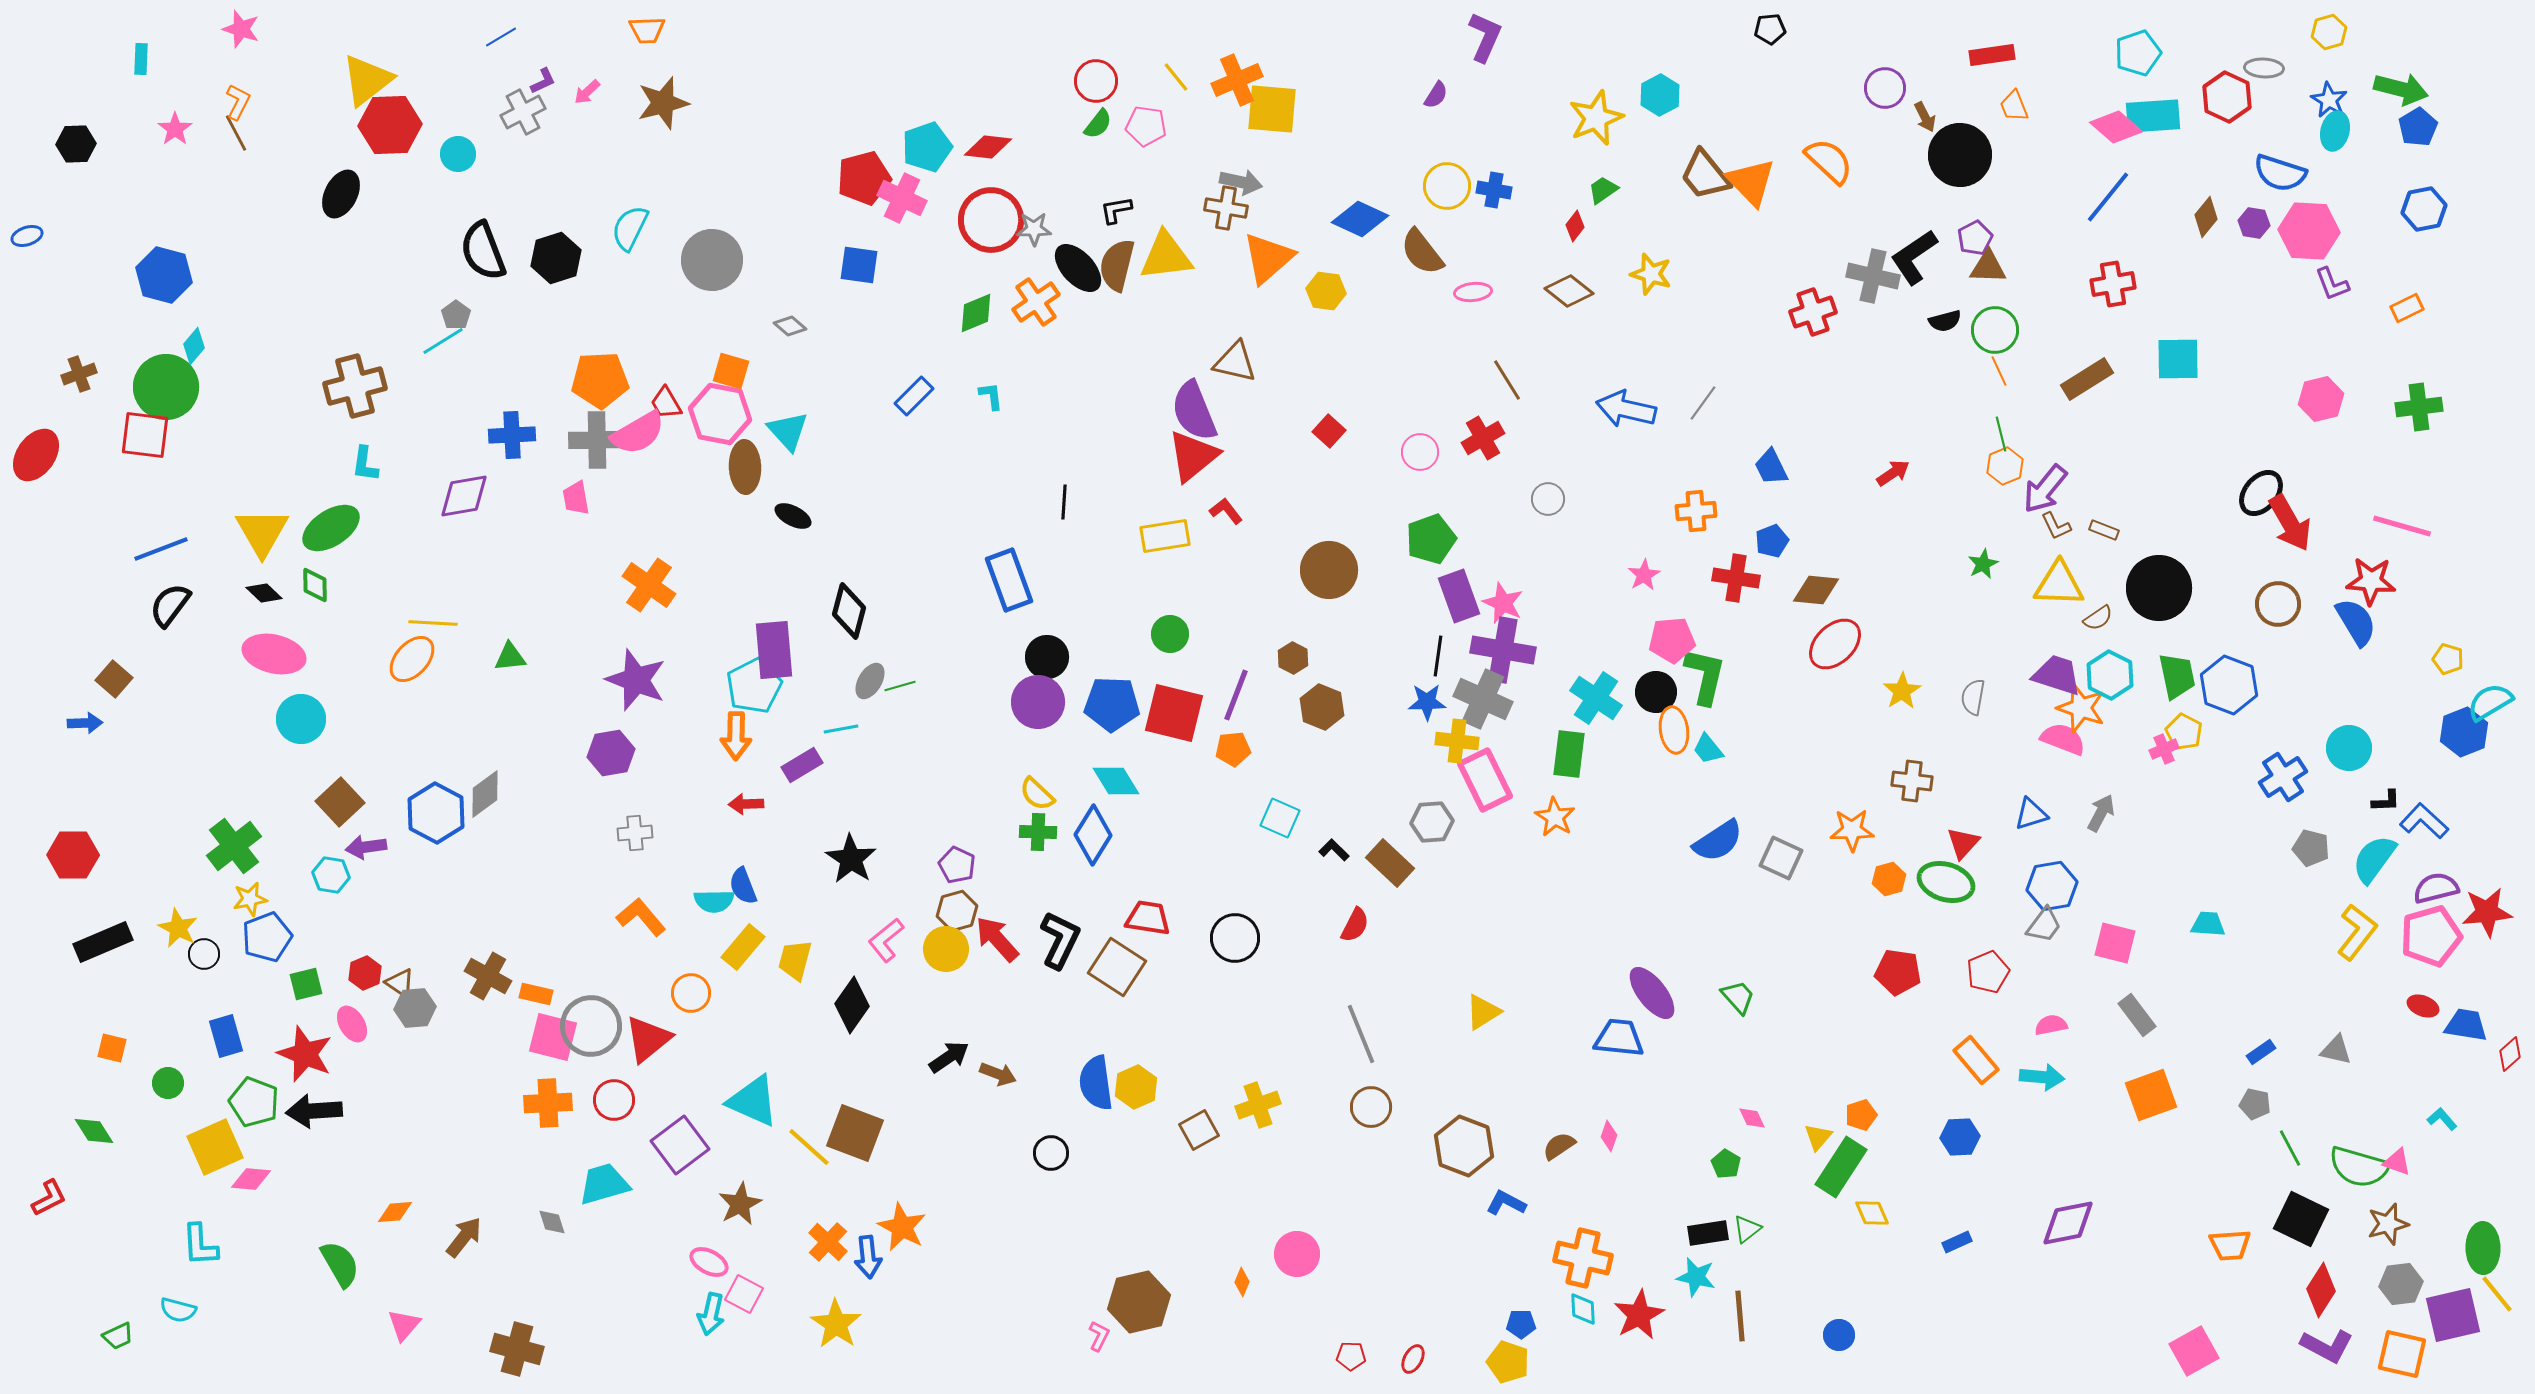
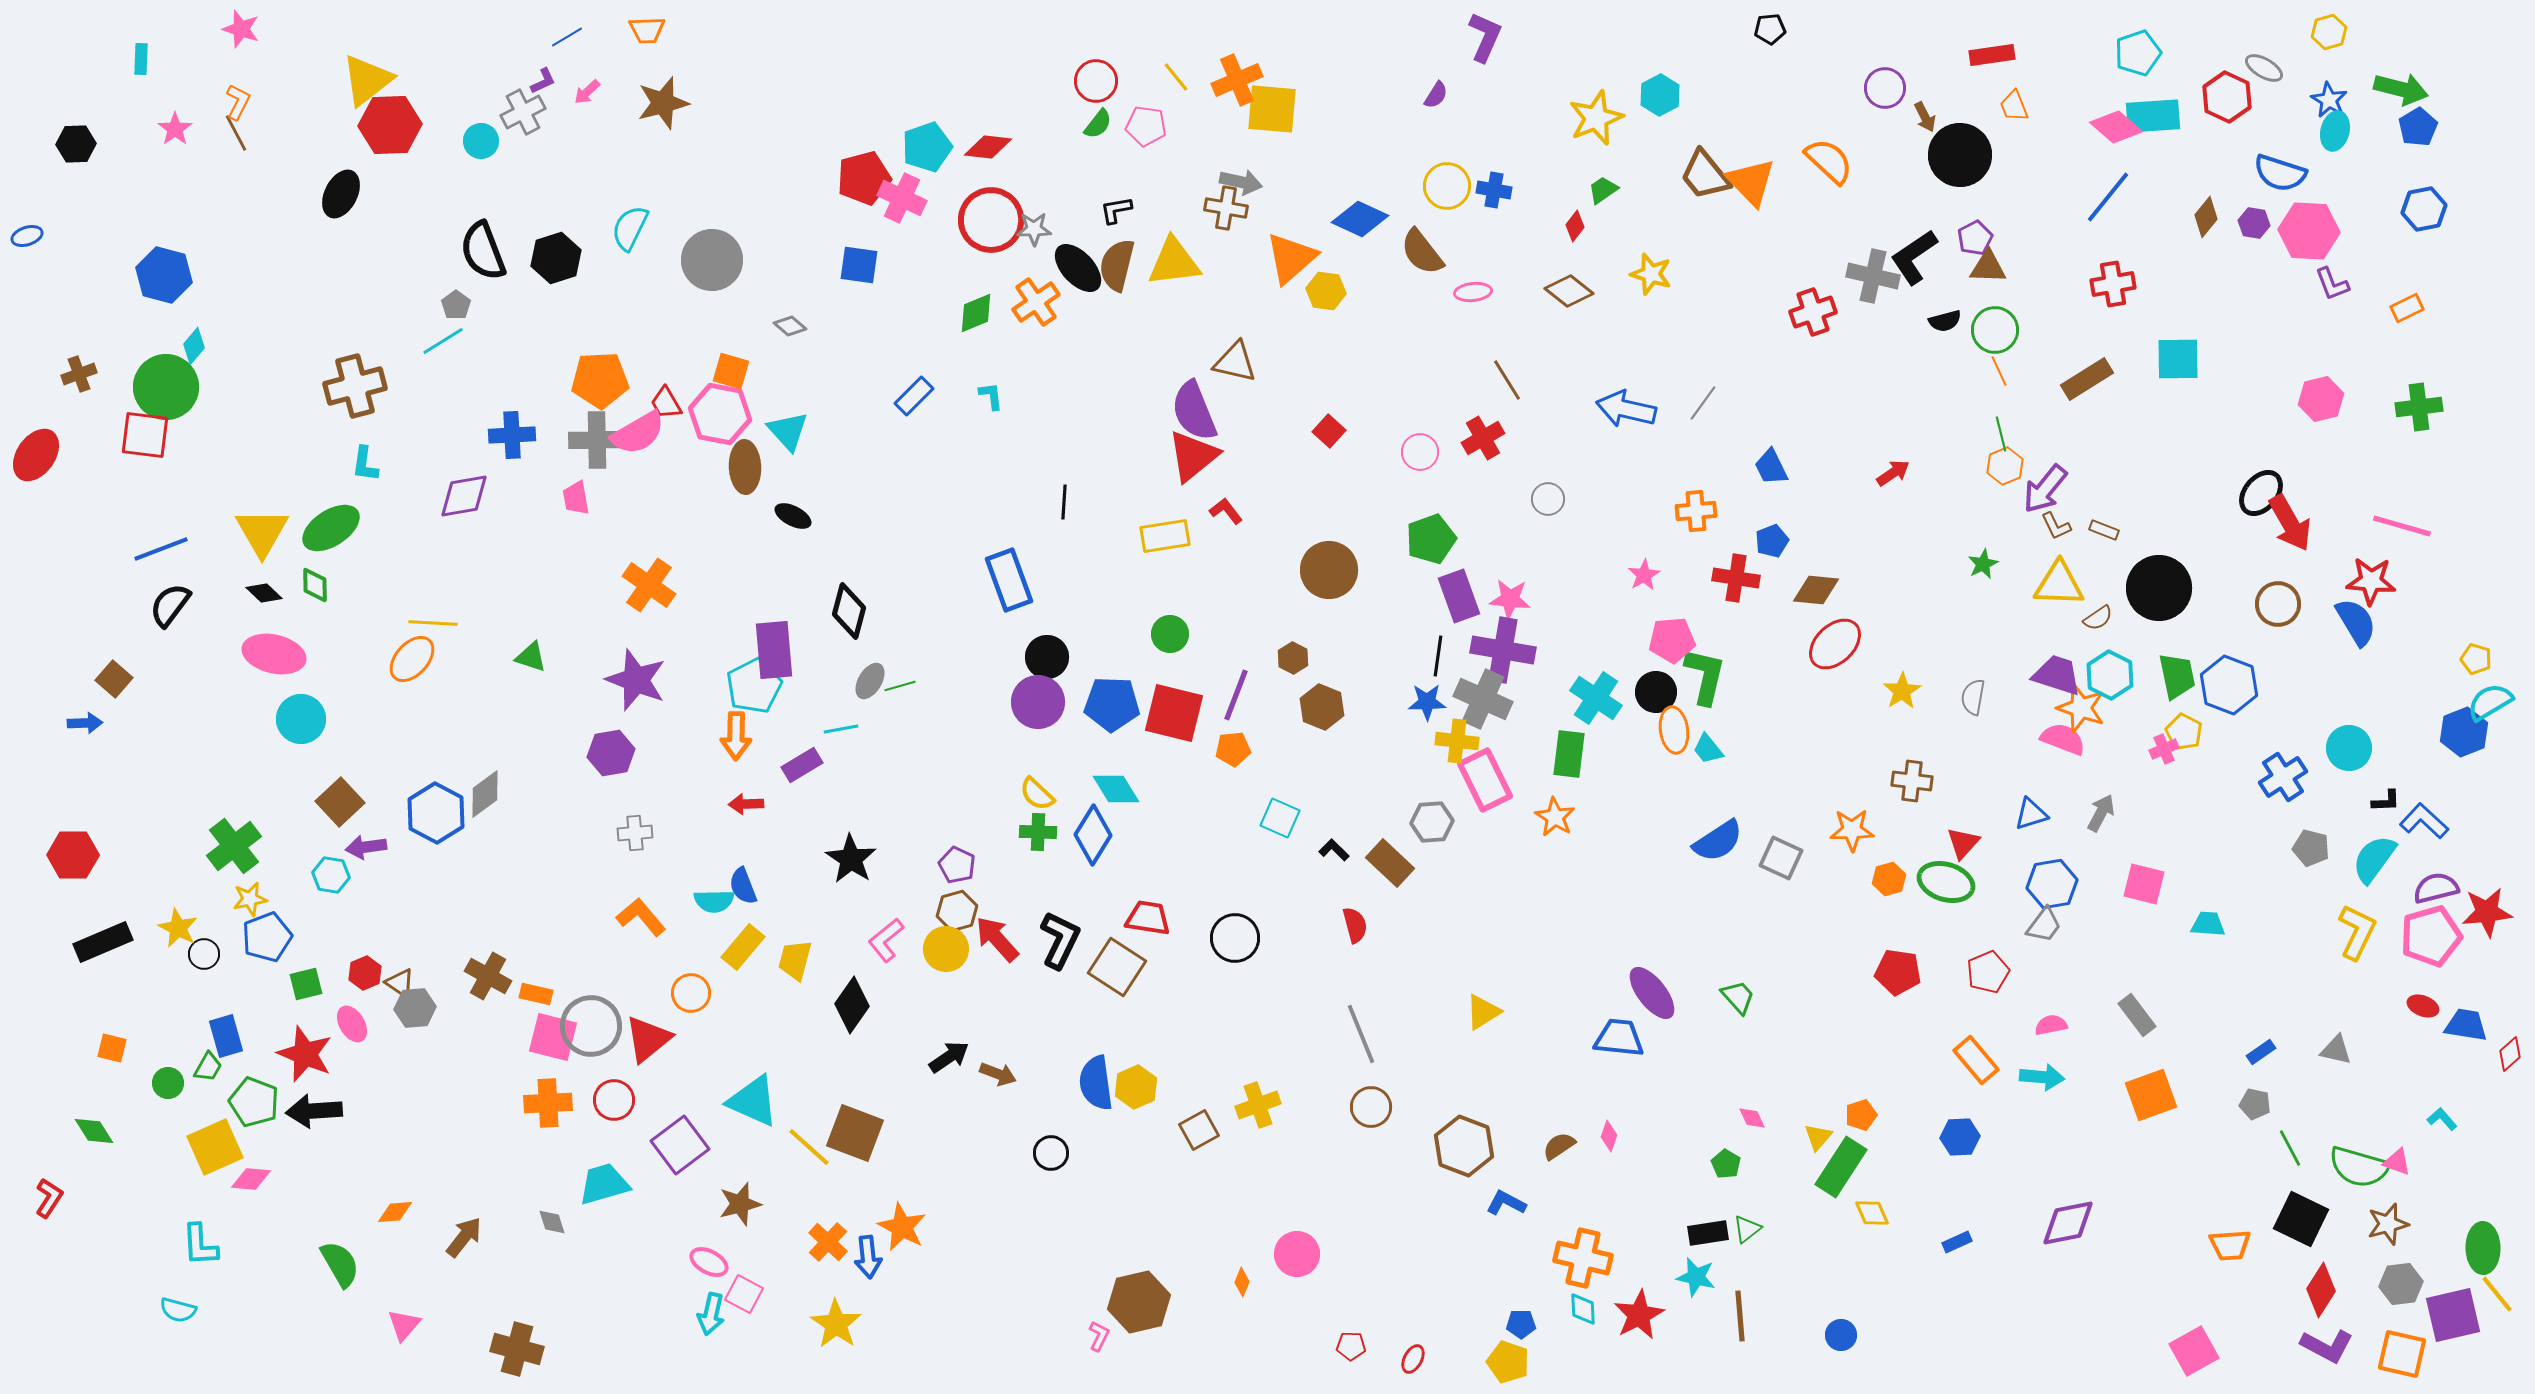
blue line at (501, 37): moved 66 px right
gray ellipse at (2264, 68): rotated 27 degrees clockwise
cyan circle at (458, 154): moved 23 px right, 13 px up
yellow triangle at (1166, 256): moved 8 px right, 6 px down
orange triangle at (1268, 258): moved 23 px right
gray pentagon at (456, 315): moved 10 px up
pink star at (1503, 603): moved 7 px right, 4 px up; rotated 18 degrees counterclockwise
green triangle at (510, 657): moved 21 px right; rotated 24 degrees clockwise
yellow pentagon at (2448, 659): moved 28 px right
cyan diamond at (1116, 781): moved 8 px down
blue hexagon at (2052, 886): moved 2 px up
red semicircle at (1355, 925): rotated 42 degrees counterclockwise
yellow L-shape at (2357, 932): rotated 12 degrees counterclockwise
pink square at (2115, 943): moved 29 px right, 59 px up
red L-shape at (49, 1198): rotated 30 degrees counterclockwise
brown star at (740, 1204): rotated 12 degrees clockwise
blue circle at (1839, 1335): moved 2 px right
green trapezoid at (118, 1336): moved 90 px right, 269 px up; rotated 36 degrees counterclockwise
red pentagon at (1351, 1356): moved 10 px up
